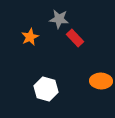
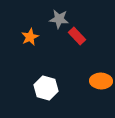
red rectangle: moved 2 px right, 2 px up
white hexagon: moved 1 px up
